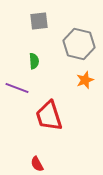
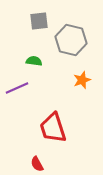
gray hexagon: moved 8 px left, 4 px up
green semicircle: rotated 77 degrees counterclockwise
orange star: moved 3 px left
purple line: rotated 45 degrees counterclockwise
red trapezoid: moved 4 px right, 12 px down
